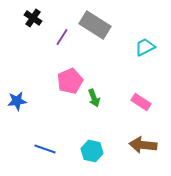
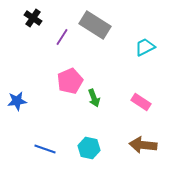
cyan hexagon: moved 3 px left, 3 px up
